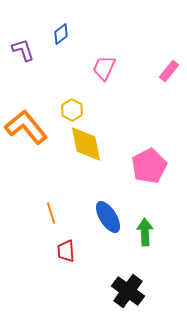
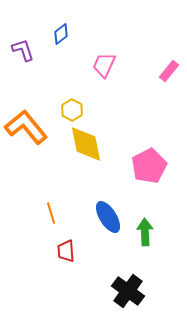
pink trapezoid: moved 3 px up
